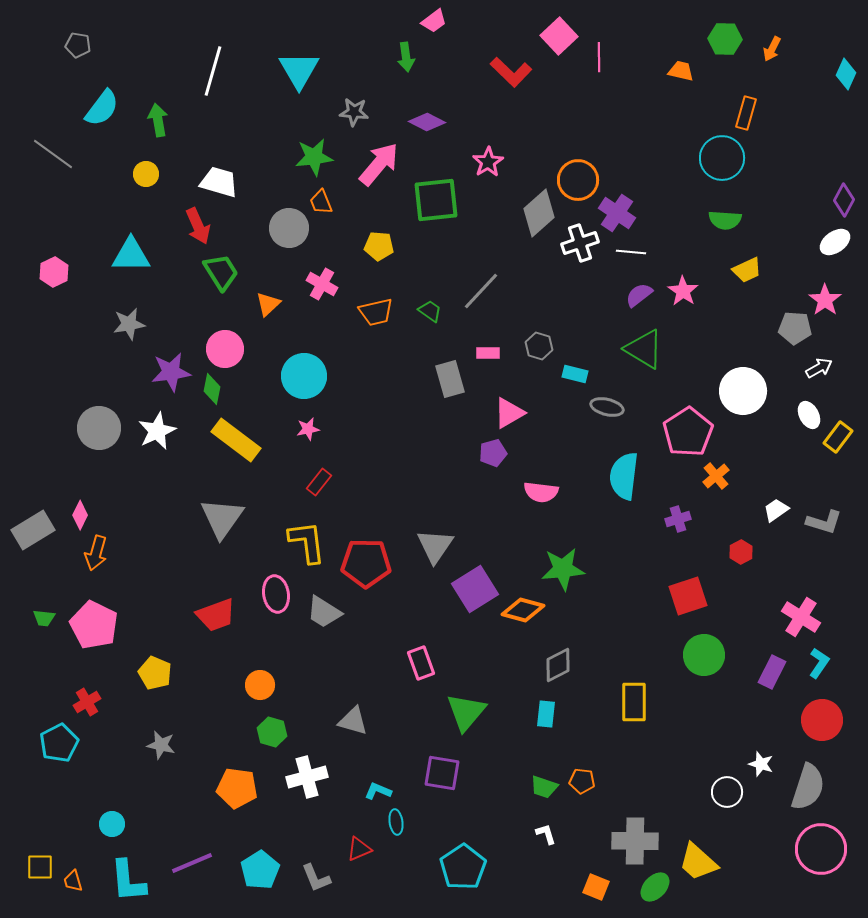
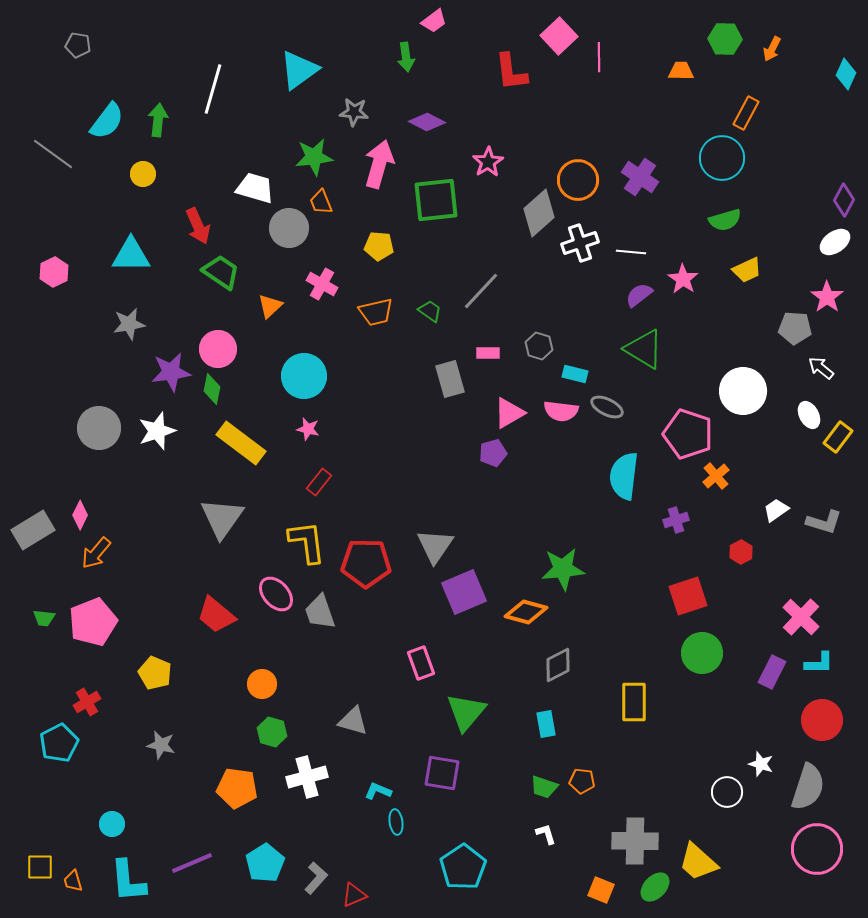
cyan triangle at (299, 70): rotated 24 degrees clockwise
white line at (213, 71): moved 18 px down
orange trapezoid at (681, 71): rotated 12 degrees counterclockwise
red L-shape at (511, 72): rotated 39 degrees clockwise
cyan semicircle at (102, 108): moved 5 px right, 13 px down
orange rectangle at (746, 113): rotated 12 degrees clockwise
green arrow at (158, 120): rotated 16 degrees clockwise
pink arrow at (379, 164): rotated 24 degrees counterclockwise
yellow circle at (146, 174): moved 3 px left
white trapezoid at (219, 182): moved 36 px right, 6 px down
purple cross at (617, 213): moved 23 px right, 36 px up
green semicircle at (725, 220): rotated 20 degrees counterclockwise
green trapezoid at (221, 272): rotated 24 degrees counterclockwise
pink star at (683, 291): moved 12 px up
pink star at (825, 300): moved 2 px right, 3 px up
orange triangle at (268, 304): moved 2 px right, 2 px down
pink circle at (225, 349): moved 7 px left
white arrow at (819, 368): moved 2 px right; rotated 112 degrees counterclockwise
gray ellipse at (607, 407): rotated 12 degrees clockwise
pink star at (308, 429): rotated 25 degrees clockwise
white star at (157, 431): rotated 6 degrees clockwise
pink pentagon at (688, 432): moved 2 px down; rotated 21 degrees counterclockwise
yellow rectangle at (236, 440): moved 5 px right, 3 px down
pink semicircle at (541, 492): moved 20 px right, 81 px up
purple cross at (678, 519): moved 2 px left, 1 px down
orange arrow at (96, 553): rotated 24 degrees clockwise
purple square at (475, 589): moved 11 px left, 3 px down; rotated 9 degrees clockwise
pink ellipse at (276, 594): rotated 33 degrees counterclockwise
orange diamond at (523, 610): moved 3 px right, 2 px down
gray trapezoid at (324, 612): moved 4 px left; rotated 39 degrees clockwise
red trapezoid at (216, 615): rotated 60 degrees clockwise
pink cross at (801, 617): rotated 12 degrees clockwise
pink pentagon at (94, 625): moved 1 px left, 3 px up; rotated 24 degrees clockwise
green circle at (704, 655): moved 2 px left, 2 px up
cyan L-shape at (819, 663): rotated 56 degrees clockwise
orange circle at (260, 685): moved 2 px right, 1 px up
cyan rectangle at (546, 714): moved 10 px down; rotated 16 degrees counterclockwise
red triangle at (359, 849): moved 5 px left, 46 px down
pink circle at (821, 849): moved 4 px left
cyan pentagon at (260, 870): moved 5 px right, 7 px up
gray L-shape at (316, 878): rotated 116 degrees counterclockwise
orange square at (596, 887): moved 5 px right, 3 px down
